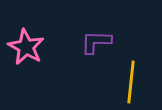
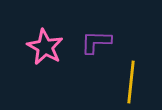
pink star: moved 19 px right
